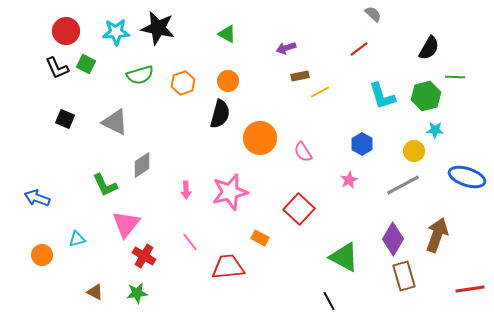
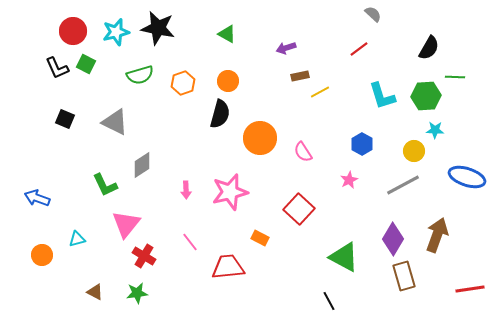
red circle at (66, 31): moved 7 px right
cyan star at (116, 32): rotated 12 degrees counterclockwise
green hexagon at (426, 96): rotated 12 degrees clockwise
